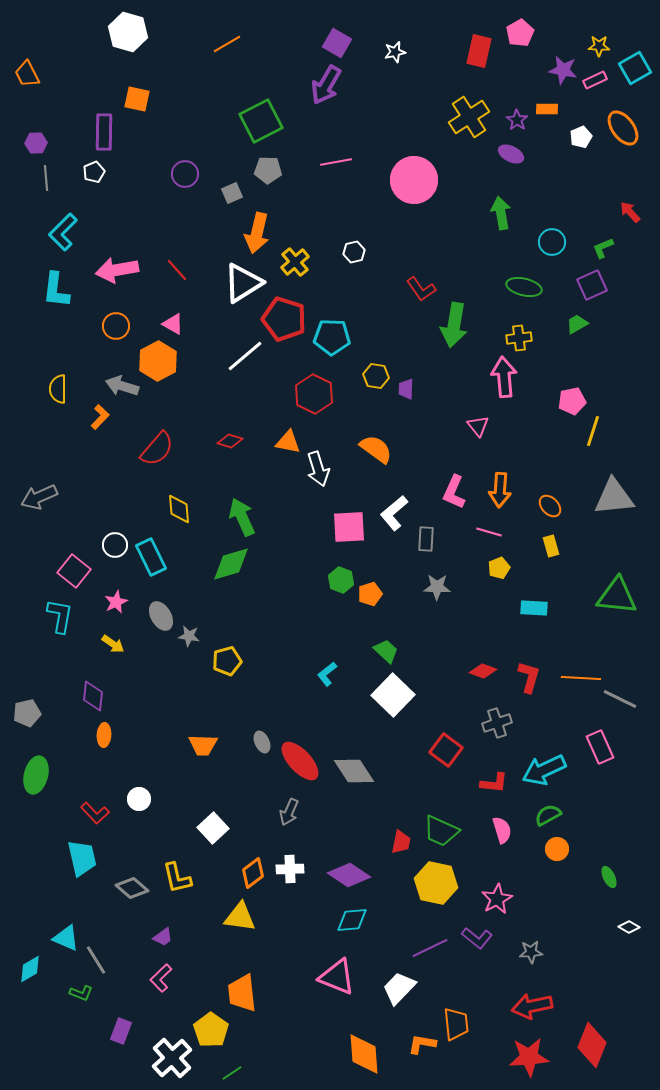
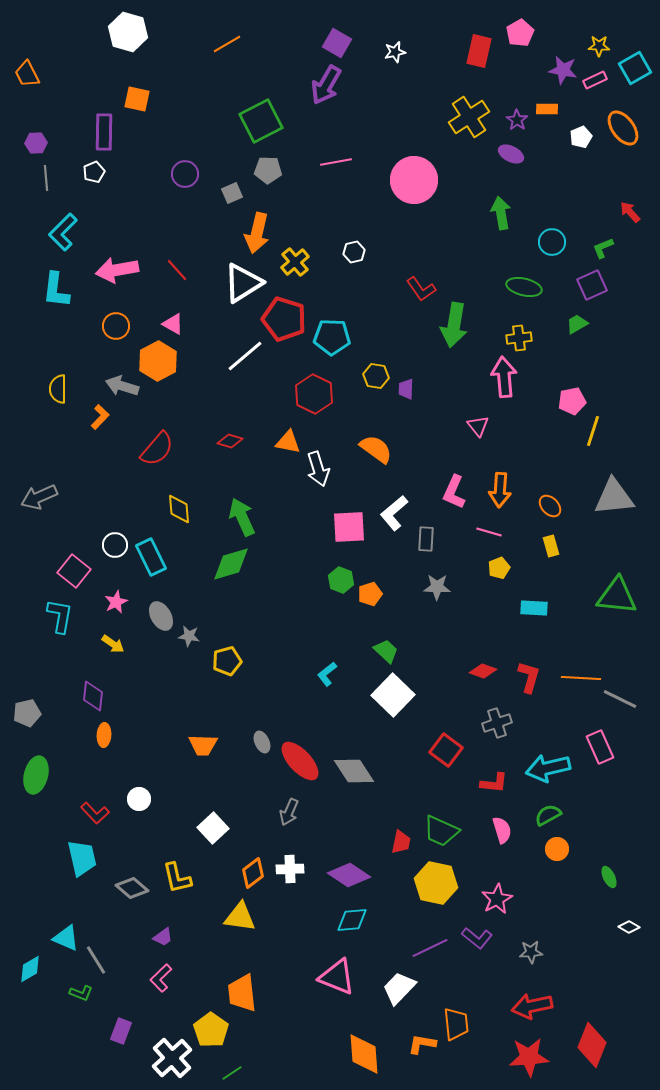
cyan arrow at (544, 770): moved 4 px right, 2 px up; rotated 12 degrees clockwise
